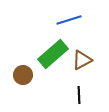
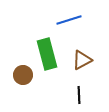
green rectangle: moved 6 px left; rotated 64 degrees counterclockwise
